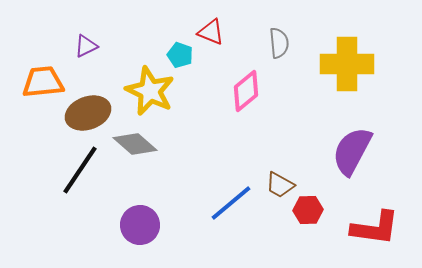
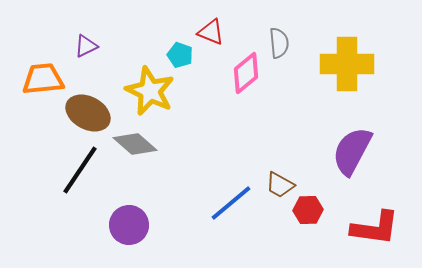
orange trapezoid: moved 3 px up
pink diamond: moved 18 px up
brown ellipse: rotated 48 degrees clockwise
purple circle: moved 11 px left
